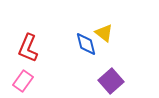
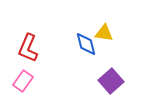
yellow triangle: rotated 30 degrees counterclockwise
